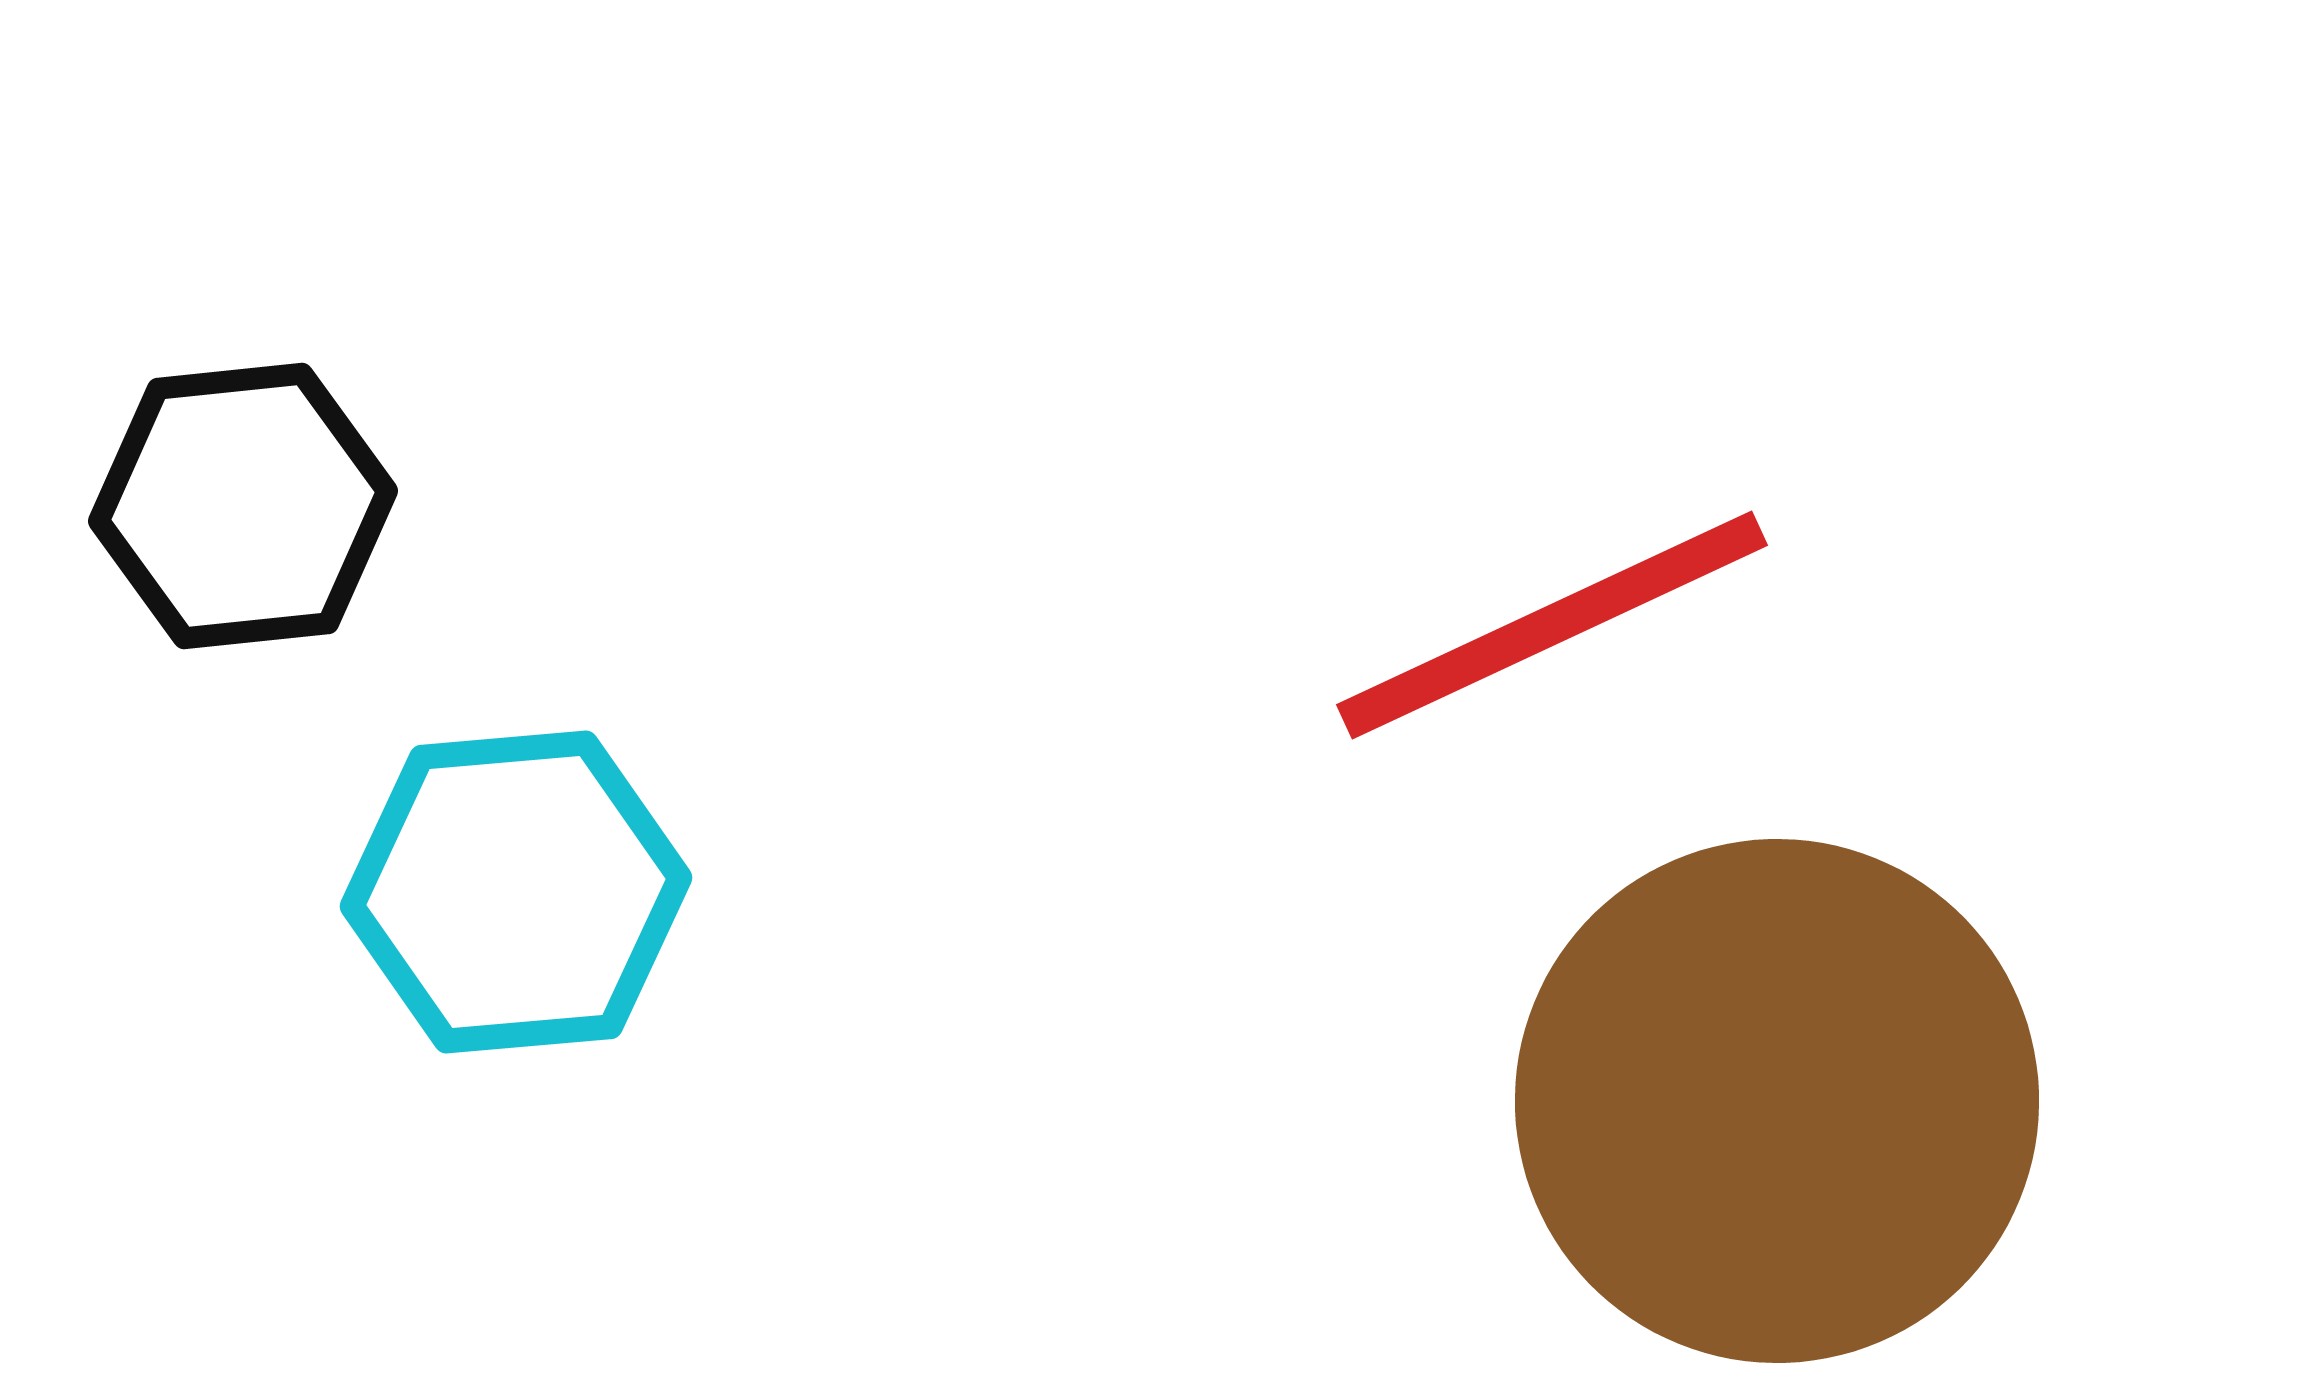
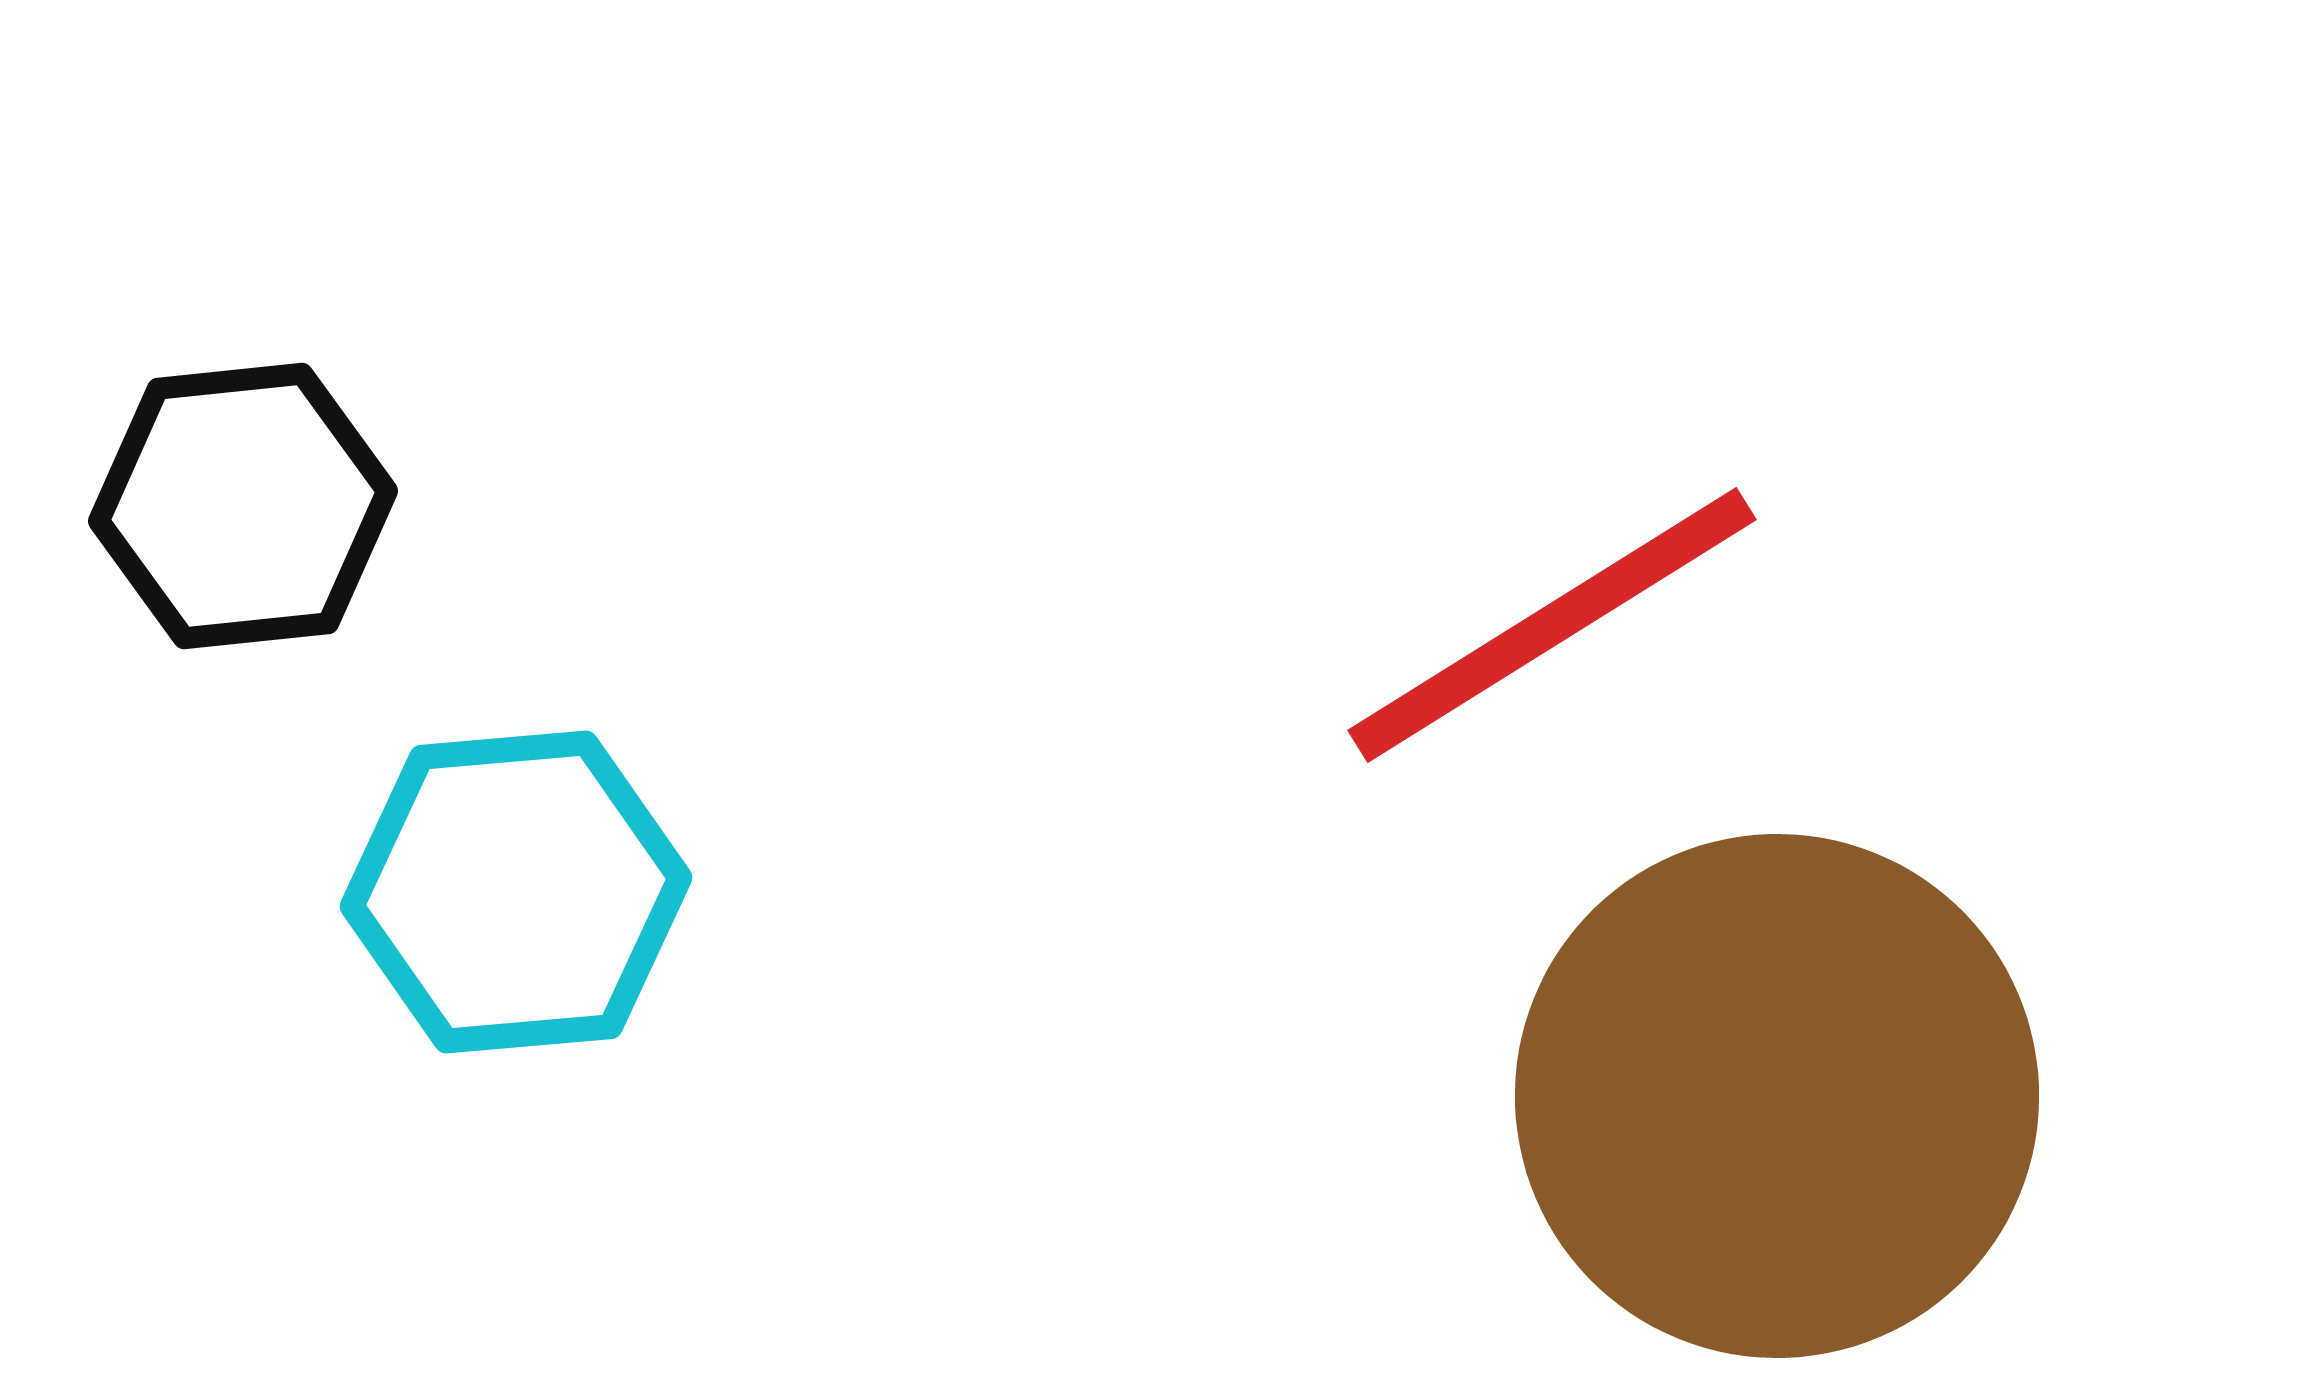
red line: rotated 7 degrees counterclockwise
brown circle: moved 5 px up
